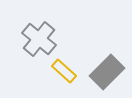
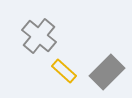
gray cross: moved 3 px up
